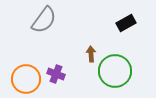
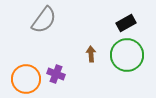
green circle: moved 12 px right, 16 px up
